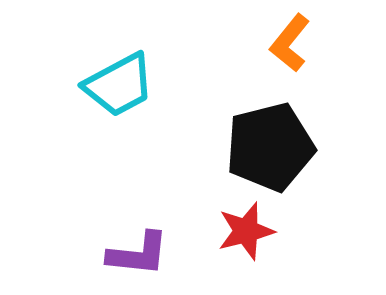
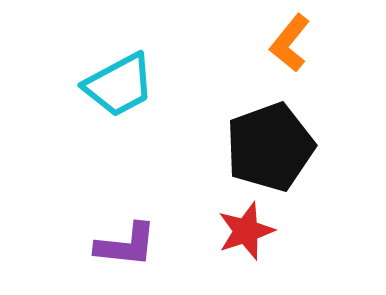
black pentagon: rotated 6 degrees counterclockwise
red star: rotated 4 degrees counterclockwise
purple L-shape: moved 12 px left, 9 px up
